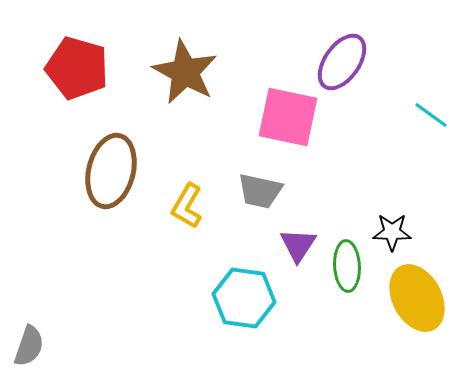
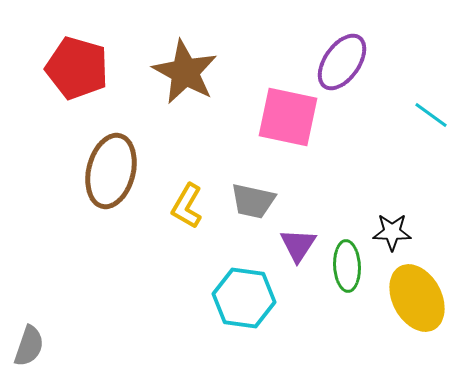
gray trapezoid: moved 7 px left, 10 px down
